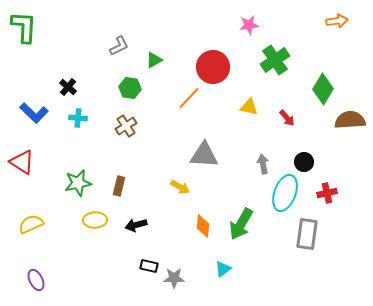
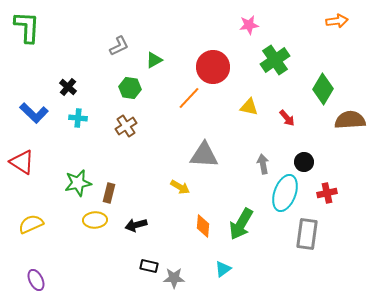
green L-shape: moved 3 px right
brown rectangle: moved 10 px left, 7 px down
